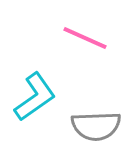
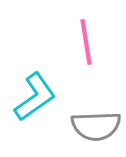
pink line: moved 1 px right, 4 px down; rotated 57 degrees clockwise
